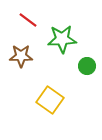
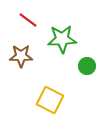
yellow square: rotated 8 degrees counterclockwise
